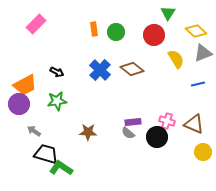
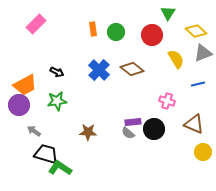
orange rectangle: moved 1 px left
red circle: moved 2 px left
blue cross: moved 1 px left
purple circle: moved 1 px down
pink cross: moved 20 px up
black circle: moved 3 px left, 8 px up
green L-shape: moved 1 px left
